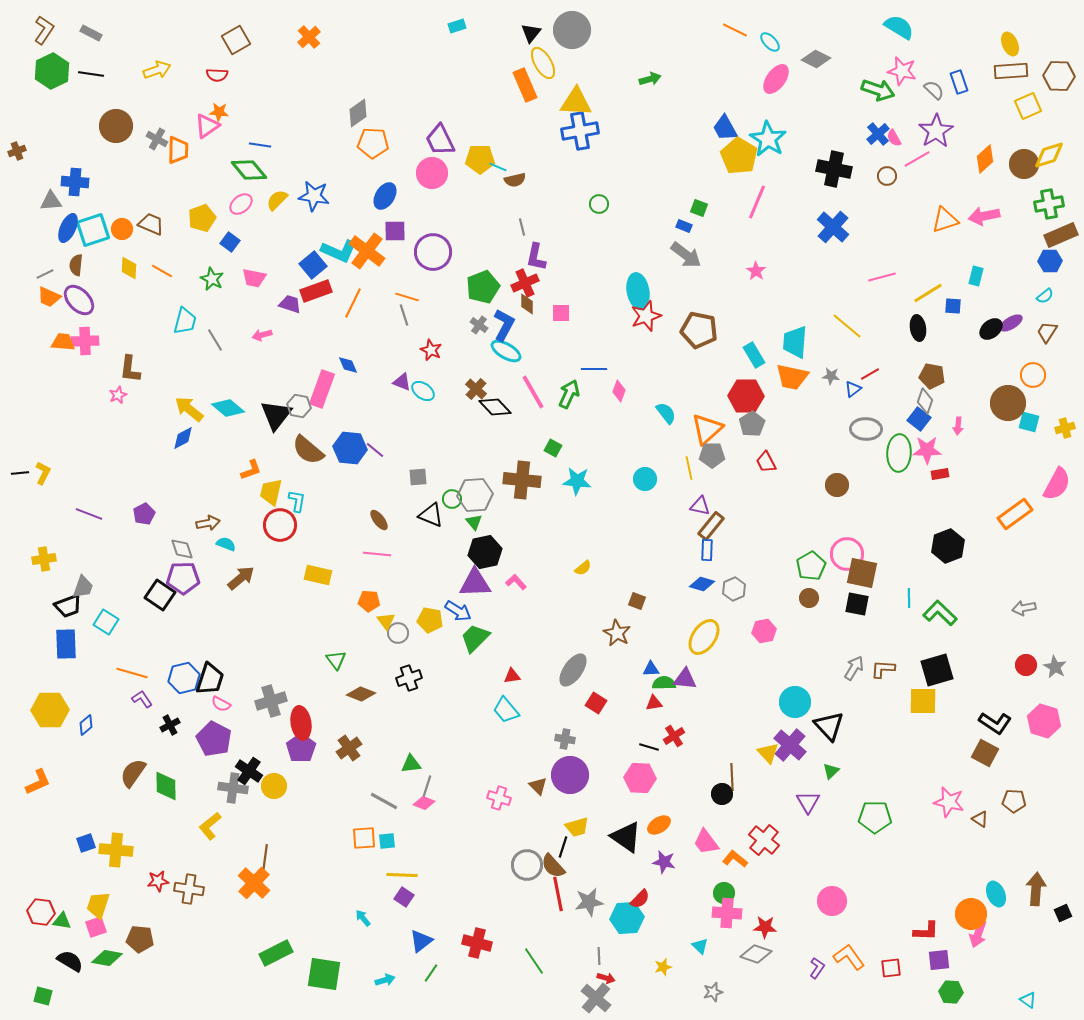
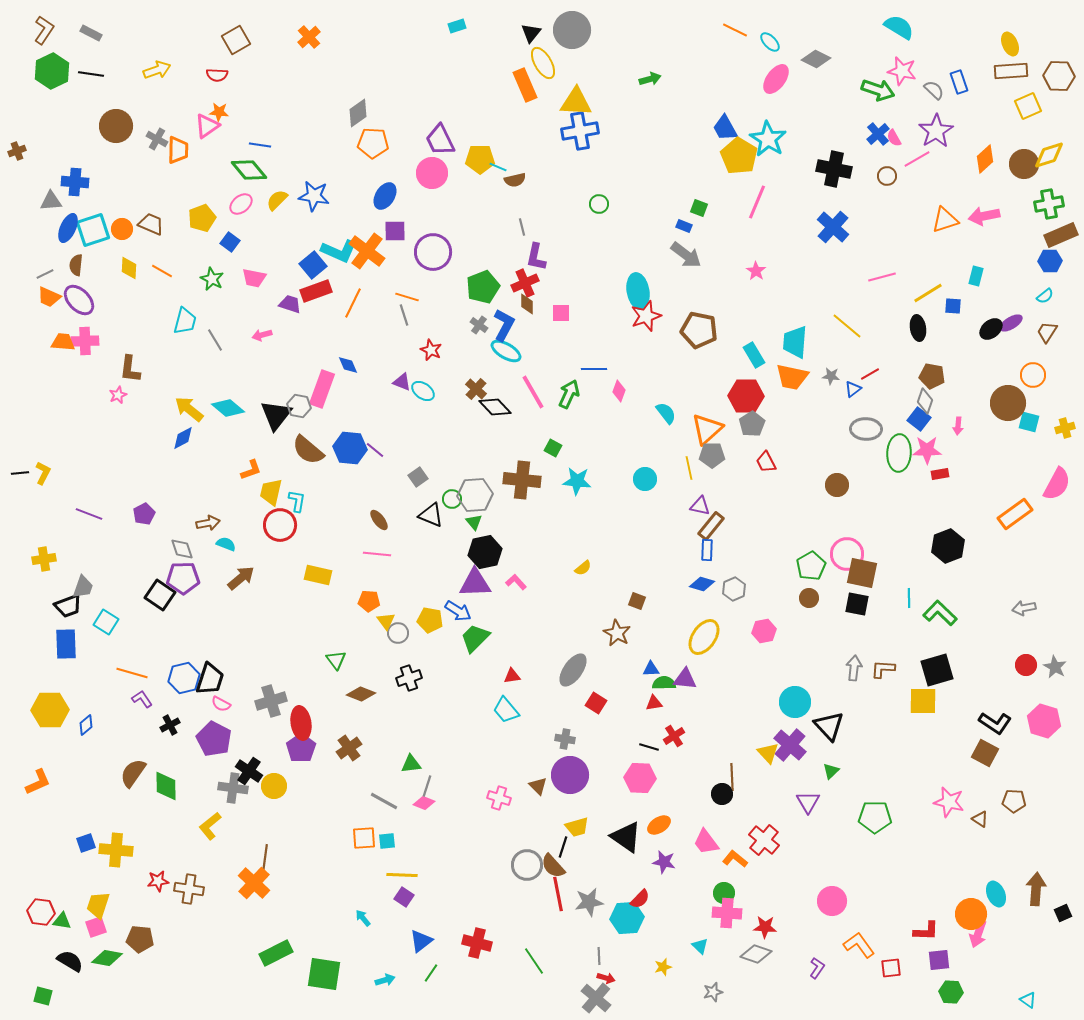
gray square at (418, 477): rotated 30 degrees counterclockwise
gray arrow at (854, 668): rotated 25 degrees counterclockwise
orange L-shape at (849, 957): moved 10 px right, 12 px up
